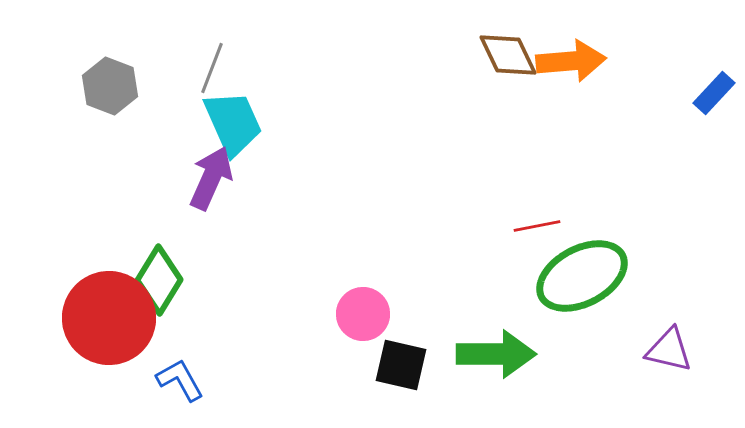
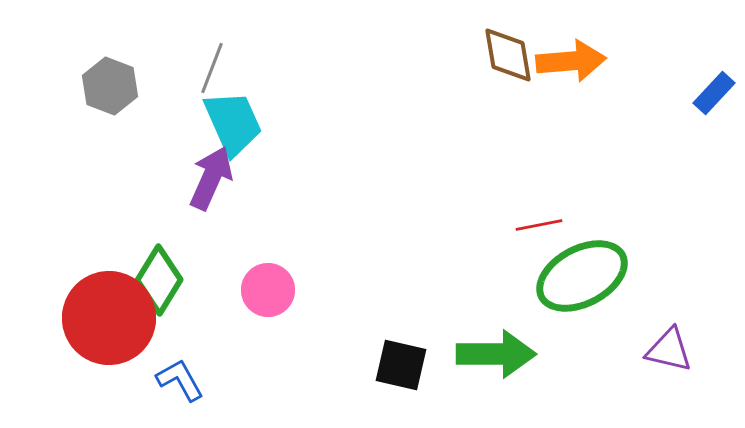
brown diamond: rotated 16 degrees clockwise
red line: moved 2 px right, 1 px up
pink circle: moved 95 px left, 24 px up
